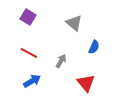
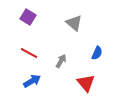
blue semicircle: moved 3 px right, 6 px down
